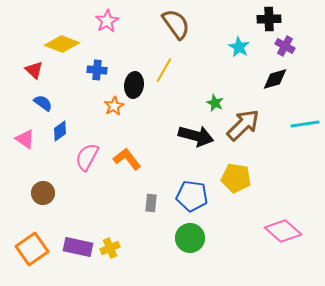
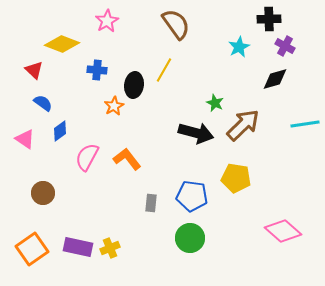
cyan star: rotated 15 degrees clockwise
black arrow: moved 3 px up
